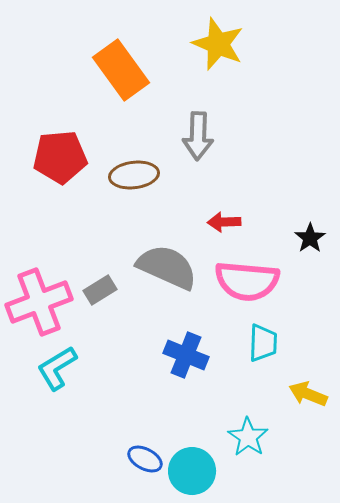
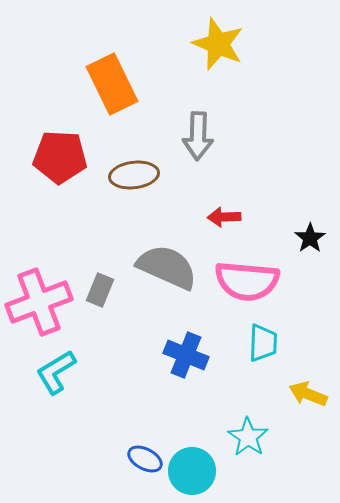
orange rectangle: moved 9 px left, 14 px down; rotated 10 degrees clockwise
red pentagon: rotated 8 degrees clockwise
red arrow: moved 5 px up
gray rectangle: rotated 36 degrees counterclockwise
cyan L-shape: moved 1 px left, 4 px down
